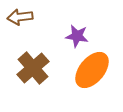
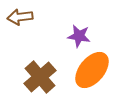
purple star: moved 2 px right
brown cross: moved 7 px right, 9 px down
